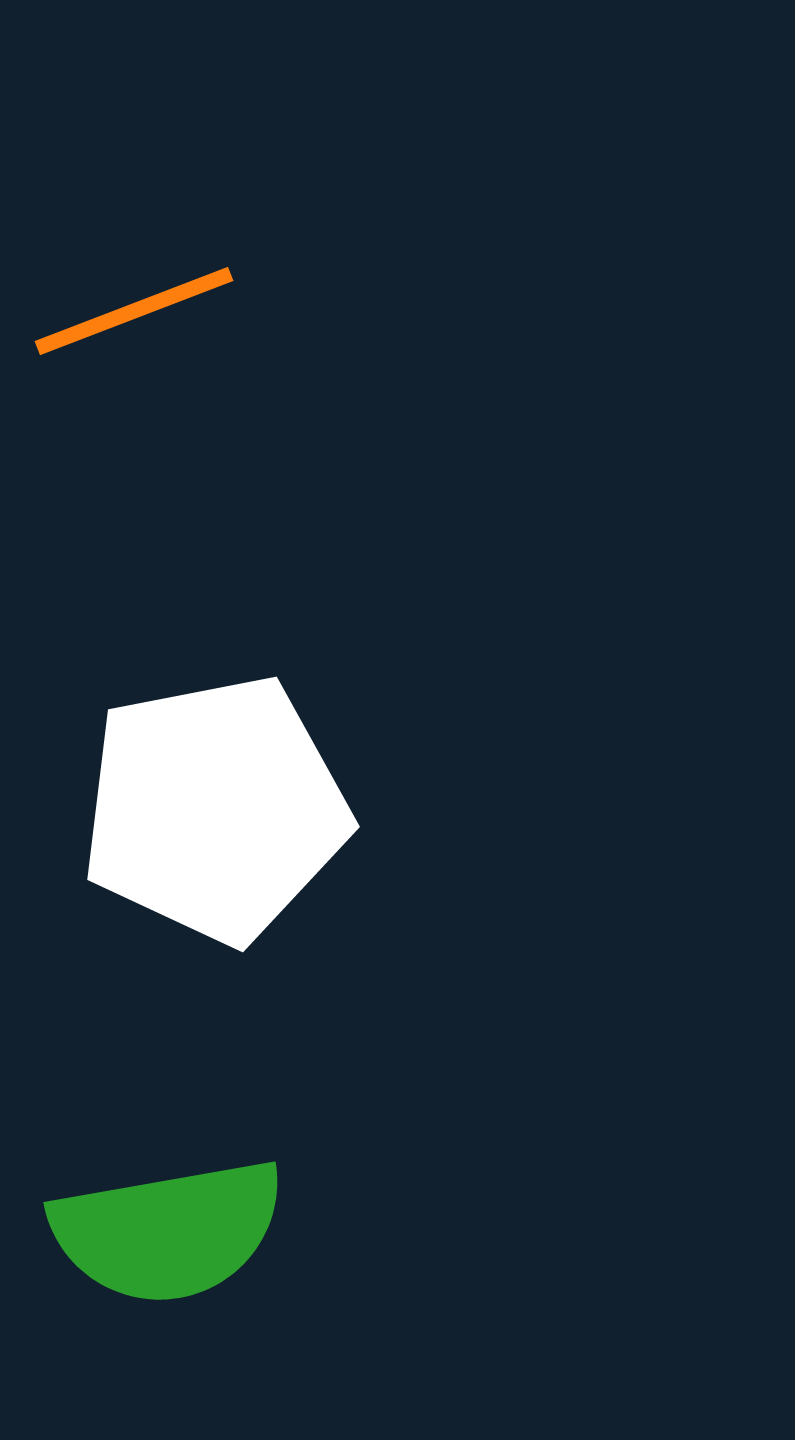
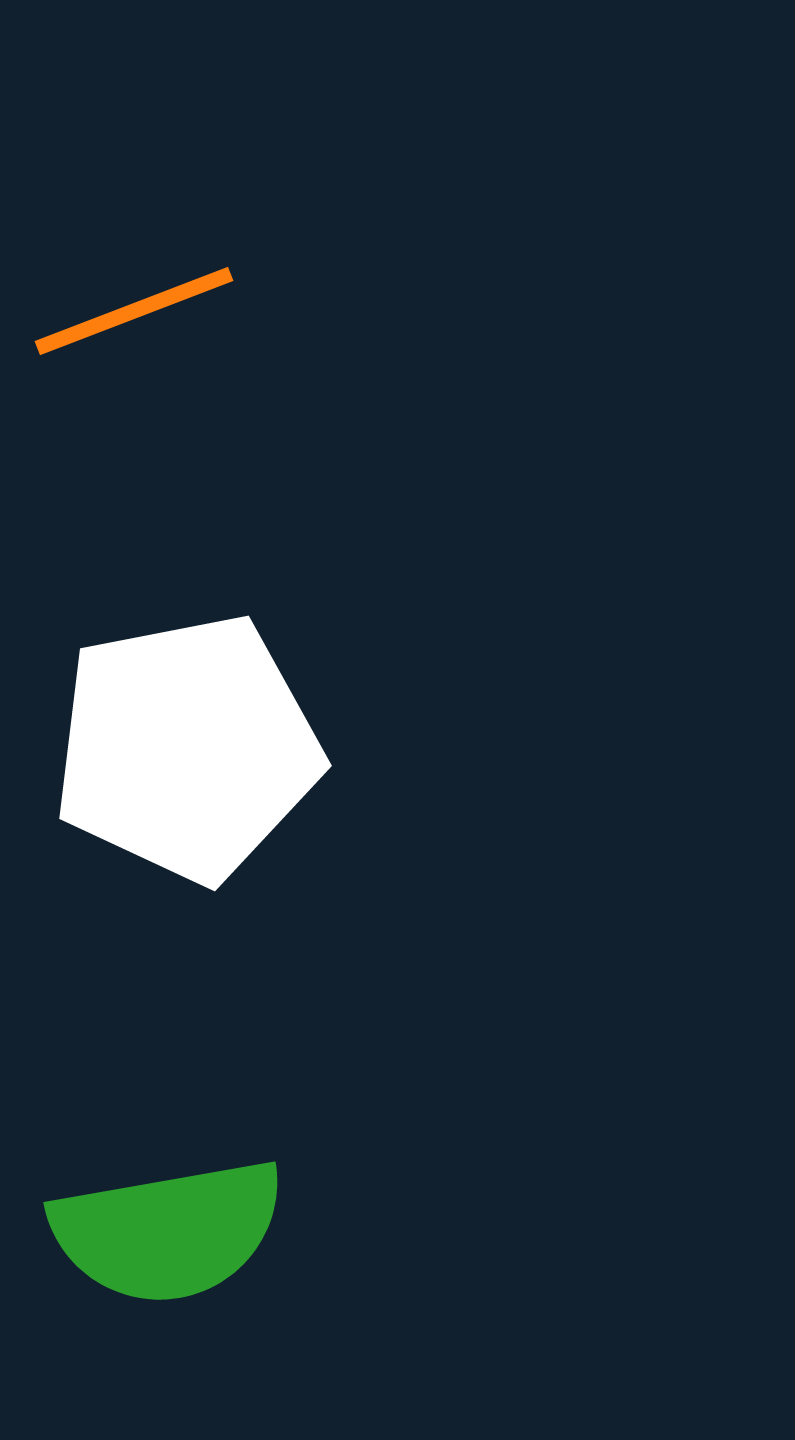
white pentagon: moved 28 px left, 61 px up
